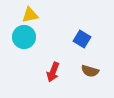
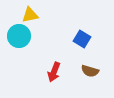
cyan circle: moved 5 px left, 1 px up
red arrow: moved 1 px right
